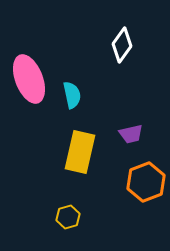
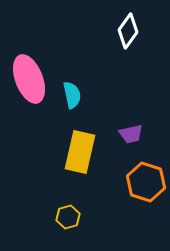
white diamond: moved 6 px right, 14 px up
orange hexagon: rotated 21 degrees counterclockwise
